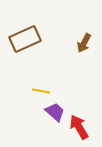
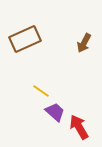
yellow line: rotated 24 degrees clockwise
